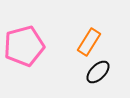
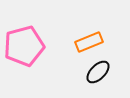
orange rectangle: rotated 36 degrees clockwise
